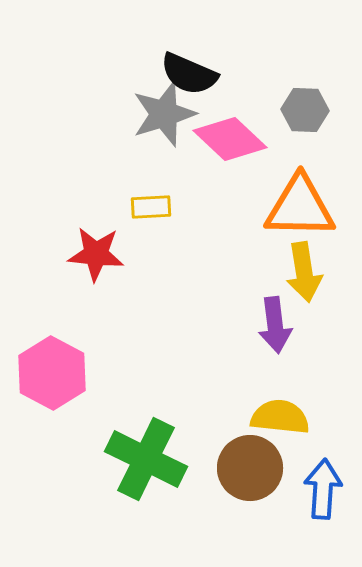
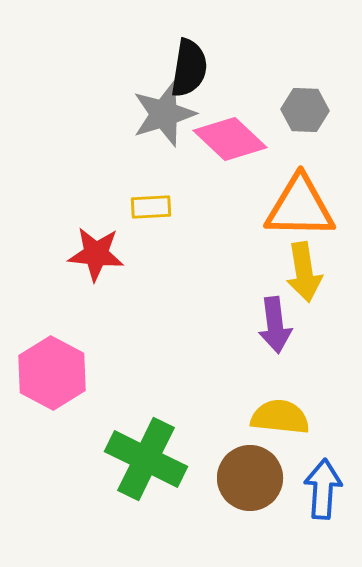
black semicircle: moved 6 px up; rotated 104 degrees counterclockwise
brown circle: moved 10 px down
